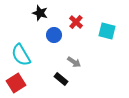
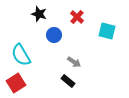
black star: moved 1 px left, 1 px down
red cross: moved 1 px right, 5 px up
black rectangle: moved 7 px right, 2 px down
